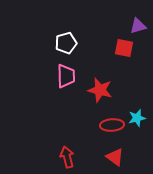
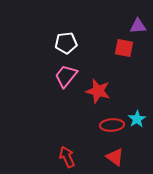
purple triangle: rotated 12 degrees clockwise
white pentagon: rotated 10 degrees clockwise
pink trapezoid: rotated 140 degrees counterclockwise
red star: moved 2 px left, 1 px down
cyan star: moved 1 px down; rotated 18 degrees counterclockwise
red arrow: rotated 10 degrees counterclockwise
